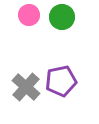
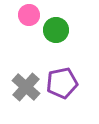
green circle: moved 6 px left, 13 px down
purple pentagon: moved 1 px right, 2 px down
